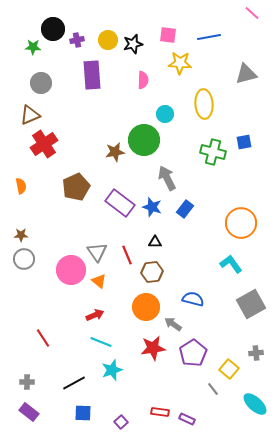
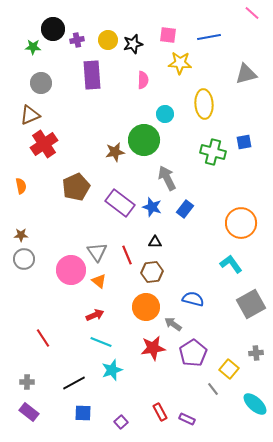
red rectangle at (160, 412): rotated 54 degrees clockwise
